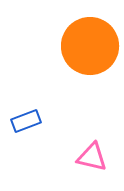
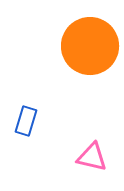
blue rectangle: rotated 52 degrees counterclockwise
